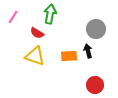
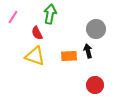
red semicircle: rotated 32 degrees clockwise
